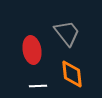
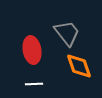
orange diamond: moved 7 px right, 8 px up; rotated 12 degrees counterclockwise
white line: moved 4 px left, 2 px up
